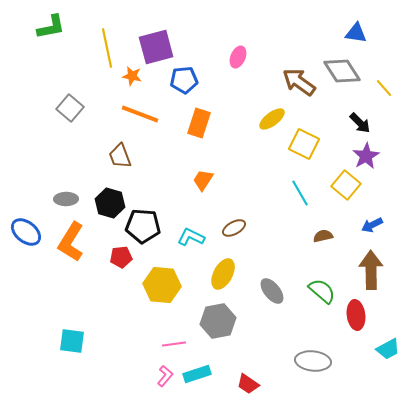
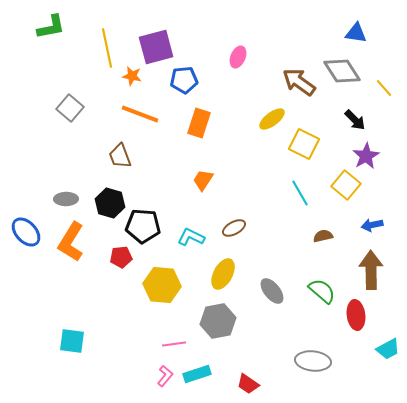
black arrow at (360, 123): moved 5 px left, 3 px up
blue arrow at (372, 225): rotated 15 degrees clockwise
blue ellipse at (26, 232): rotated 8 degrees clockwise
